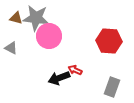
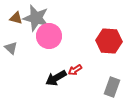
gray star: rotated 8 degrees clockwise
gray triangle: rotated 16 degrees clockwise
red arrow: rotated 56 degrees counterclockwise
black arrow: moved 3 px left; rotated 10 degrees counterclockwise
